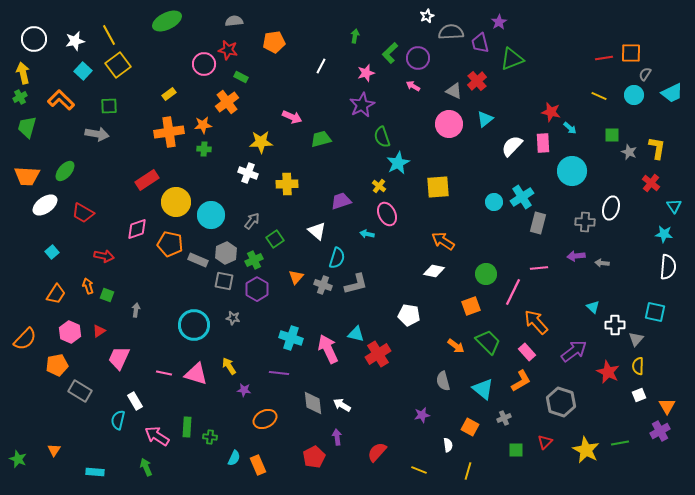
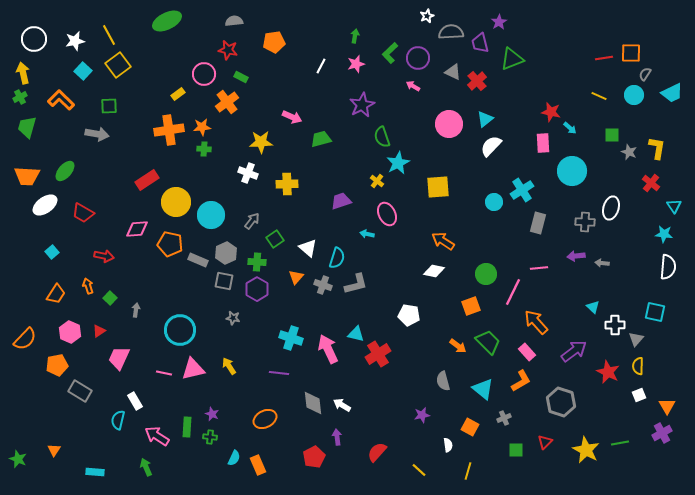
pink circle at (204, 64): moved 10 px down
pink star at (366, 73): moved 10 px left, 9 px up
gray triangle at (454, 91): moved 1 px left, 19 px up
yellow rectangle at (169, 94): moved 9 px right
orange star at (203, 125): moved 1 px left, 2 px down
orange cross at (169, 132): moved 2 px up
white semicircle at (512, 146): moved 21 px left
yellow cross at (379, 186): moved 2 px left, 5 px up
cyan cross at (522, 197): moved 7 px up
pink diamond at (137, 229): rotated 15 degrees clockwise
white triangle at (317, 231): moved 9 px left, 17 px down
green cross at (254, 260): moved 3 px right, 2 px down; rotated 30 degrees clockwise
green square at (107, 295): moved 3 px right, 3 px down; rotated 24 degrees clockwise
cyan circle at (194, 325): moved 14 px left, 5 px down
orange arrow at (456, 346): moved 2 px right
pink triangle at (196, 374): moved 3 px left, 5 px up; rotated 30 degrees counterclockwise
purple star at (244, 390): moved 32 px left, 24 px down; rotated 16 degrees clockwise
purple cross at (660, 431): moved 2 px right, 2 px down
yellow line at (419, 470): rotated 21 degrees clockwise
